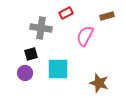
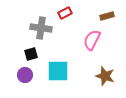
red rectangle: moved 1 px left
pink semicircle: moved 7 px right, 4 px down
cyan square: moved 2 px down
purple circle: moved 2 px down
brown star: moved 6 px right, 7 px up
